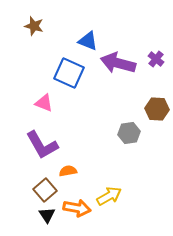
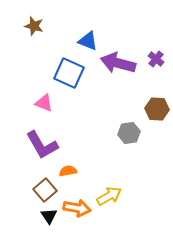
black triangle: moved 2 px right, 1 px down
